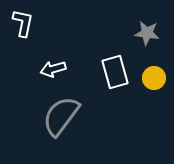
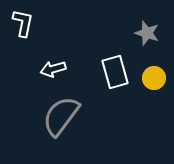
gray star: rotated 10 degrees clockwise
